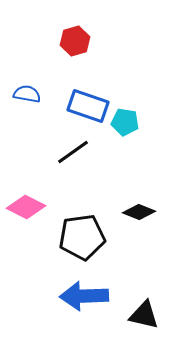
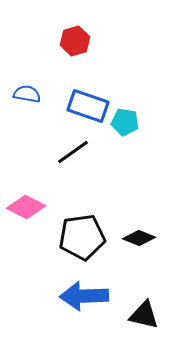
black diamond: moved 26 px down
